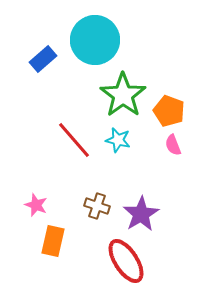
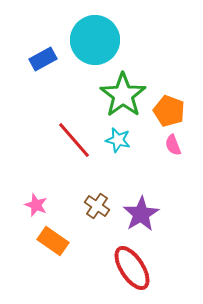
blue rectangle: rotated 12 degrees clockwise
brown cross: rotated 15 degrees clockwise
orange rectangle: rotated 68 degrees counterclockwise
red ellipse: moved 6 px right, 7 px down
